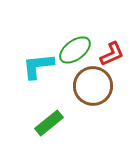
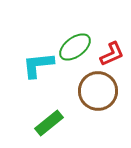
green ellipse: moved 3 px up
cyan L-shape: moved 1 px up
brown circle: moved 5 px right, 5 px down
